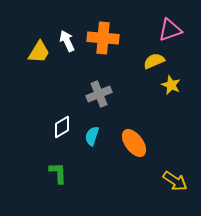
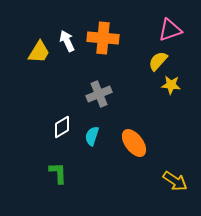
yellow semicircle: moved 4 px right; rotated 25 degrees counterclockwise
yellow star: rotated 18 degrees counterclockwise
